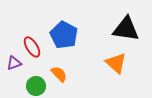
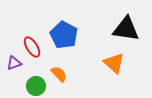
orange triangle: moved 2 px left
